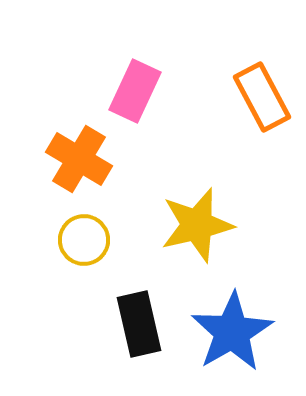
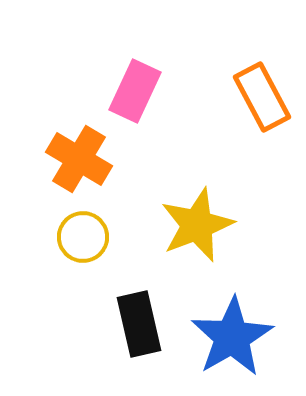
yellow star: rotated 8 degrees counterclockwise
yellow circle: moved 1 px left, 3 px up
blue star: moved 5 px down
